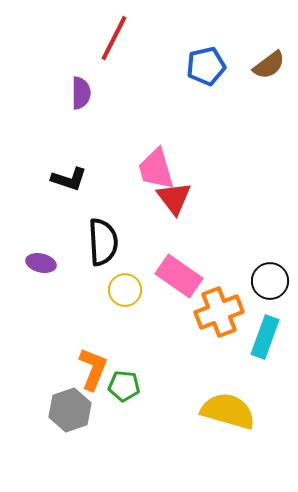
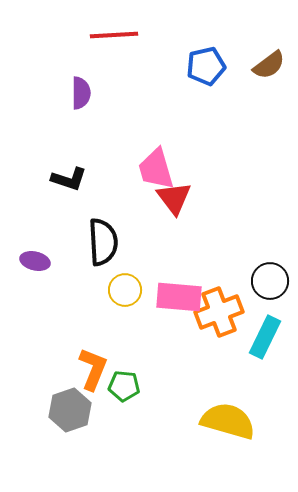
red line: moved 3 px up; rotated 60 degrees clockwise
purple ellipse: moved 6 px left, 2 px up
pink rectangle: moved 21 px down; rotated 30 degrees counterclockwise
cyan rectangle: rotated 6 degrees clockwise
yellow semicircle: moved 10 px down
